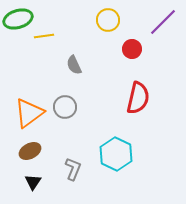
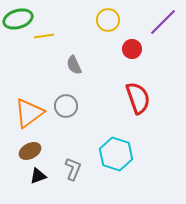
red semicircle: rotated 32 degrees counterclockwise
gray circle: moved 1 px right, 1 px up
cyan hexagon: rotated 8 degrees counterclockwise
black triangle: moved 5 px right, 6 px up; rotated 36 degrees clockwise
